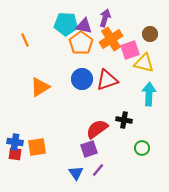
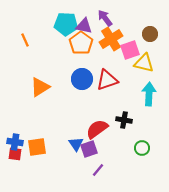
purple arrow: rotated 54 degrees counterclockwise
blue triangle: moved 29 px up
